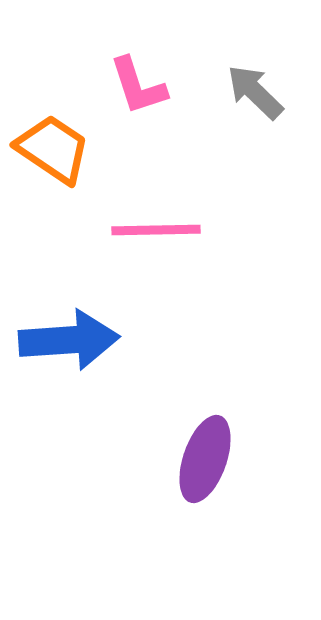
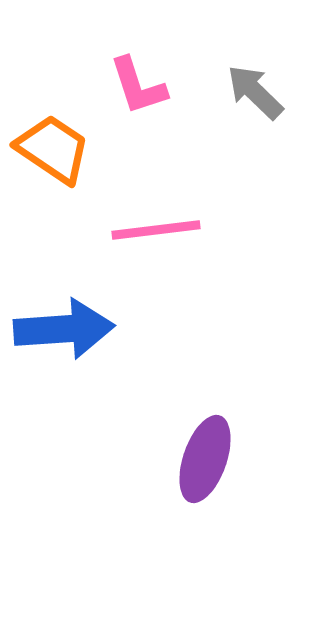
pink line: rotated 6 degrees counterclockwise
blue arrow: moved 5 px left, 11 px up
